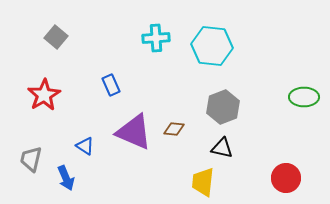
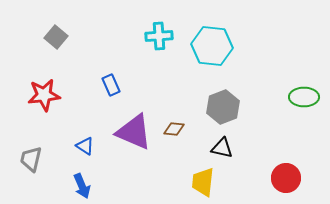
cyan cross: moved 3 px right, 2 px up
red star: rotated 24 degrees clockwise
blue arrow: moved 16 px right, 8 px down
